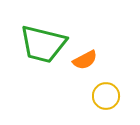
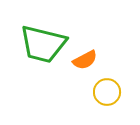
yellow circle: moved 1 px right, 4 px up
